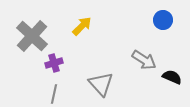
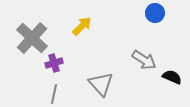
blue circle: moved 8 px left, 7 px up
gray cross: moved 2 px down
